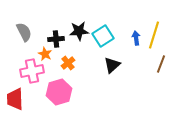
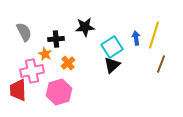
black star: moved 6 px right, 4 px up
cyan square: moved 9 px right, 11 px down
red trapezoid: moved 3 px right, 9 px up
